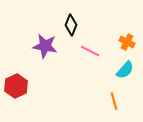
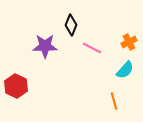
orange cross: moved 2 px right; rotated 35 degrees clockwise
purple star: rotated 10 degrees counterclockwise
pink line: moved 2 px right, 3 px up
red hexagon: rotated 10 degrees counterclockwise
